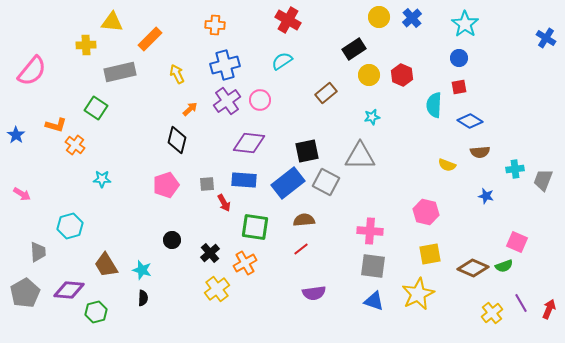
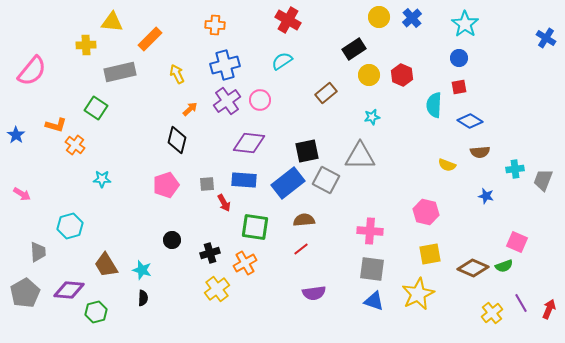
gray square at (326, 182): moved 2 px up
black cross at (210, 253): rotated 24 degrees clockwise
gray square at (373, 266): moved 1 px left, 3 px down
